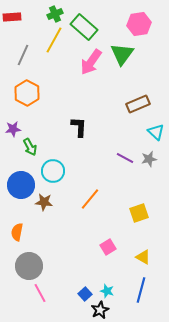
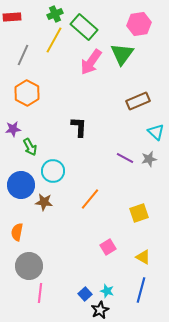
brown rectangle: moved 3 px up
pink line: rotated 36 degrees clockwise
